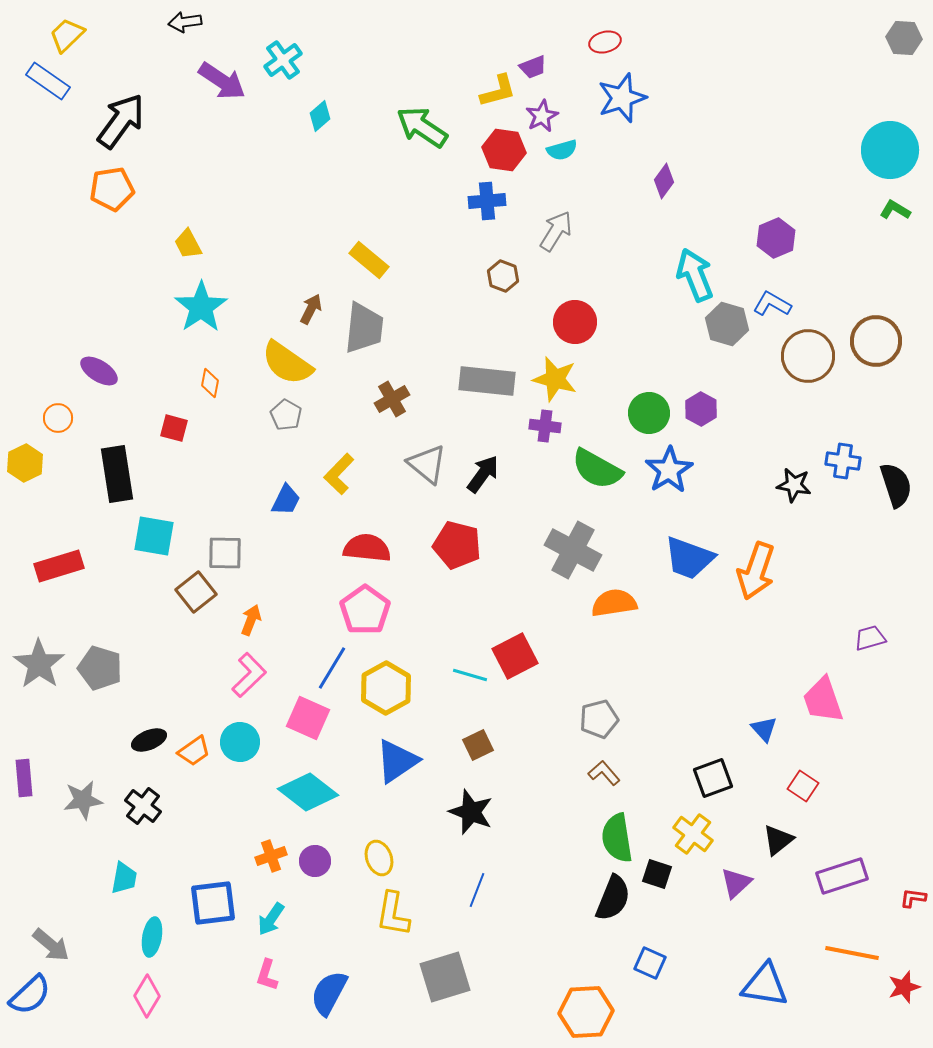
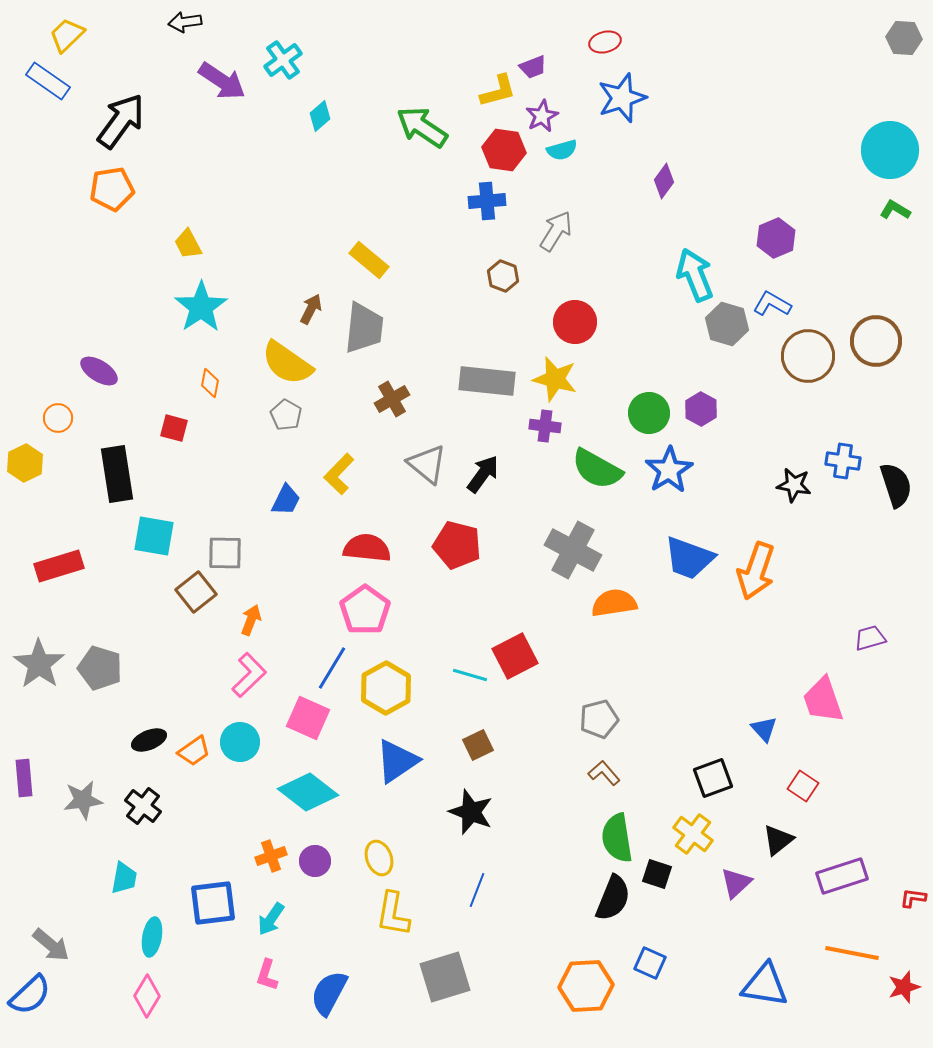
orange hexagon at (586, 1012): moved 26 px up
